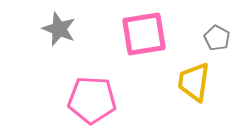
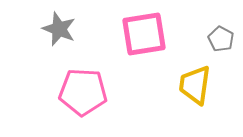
gray pentagon: moved 4 px right, 1 px down
yellow trapezoid: moved 1 px right, 3 px down
pink pentagon: moved 9 px left, 8 px up
